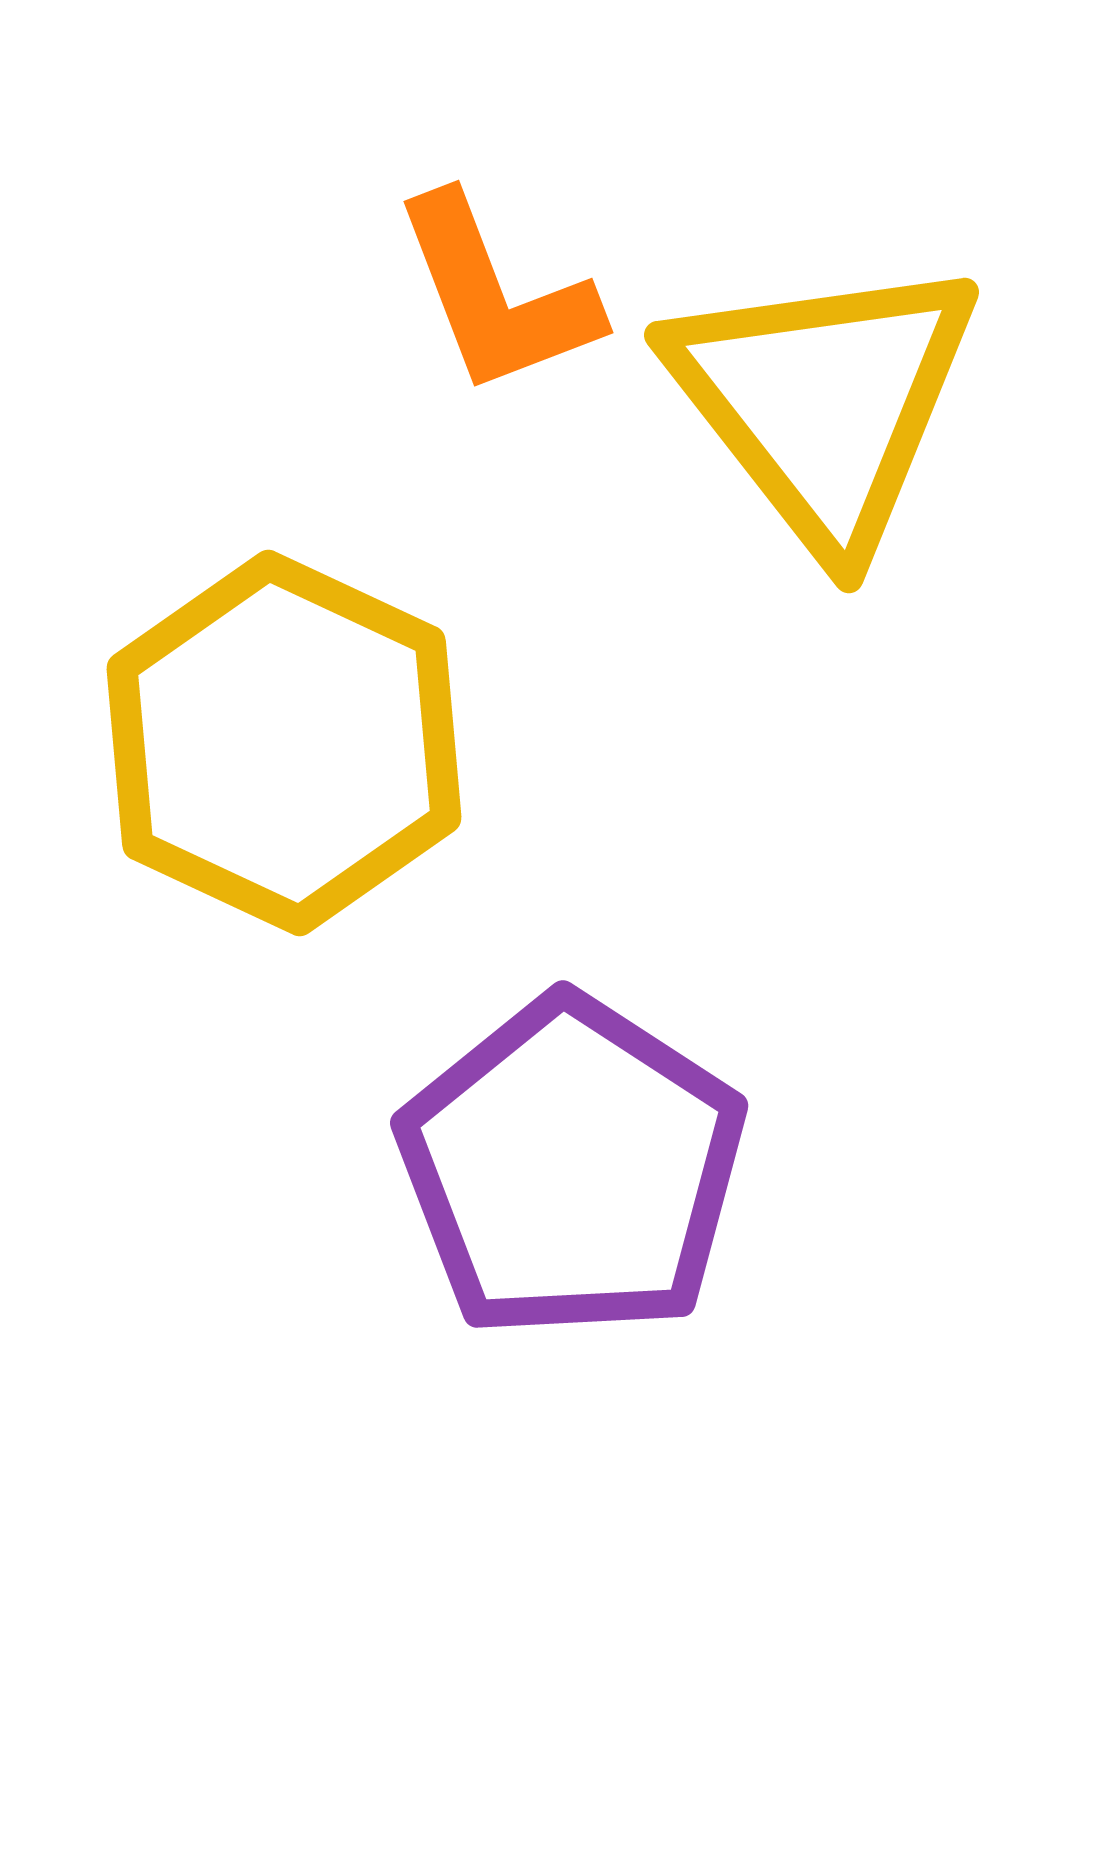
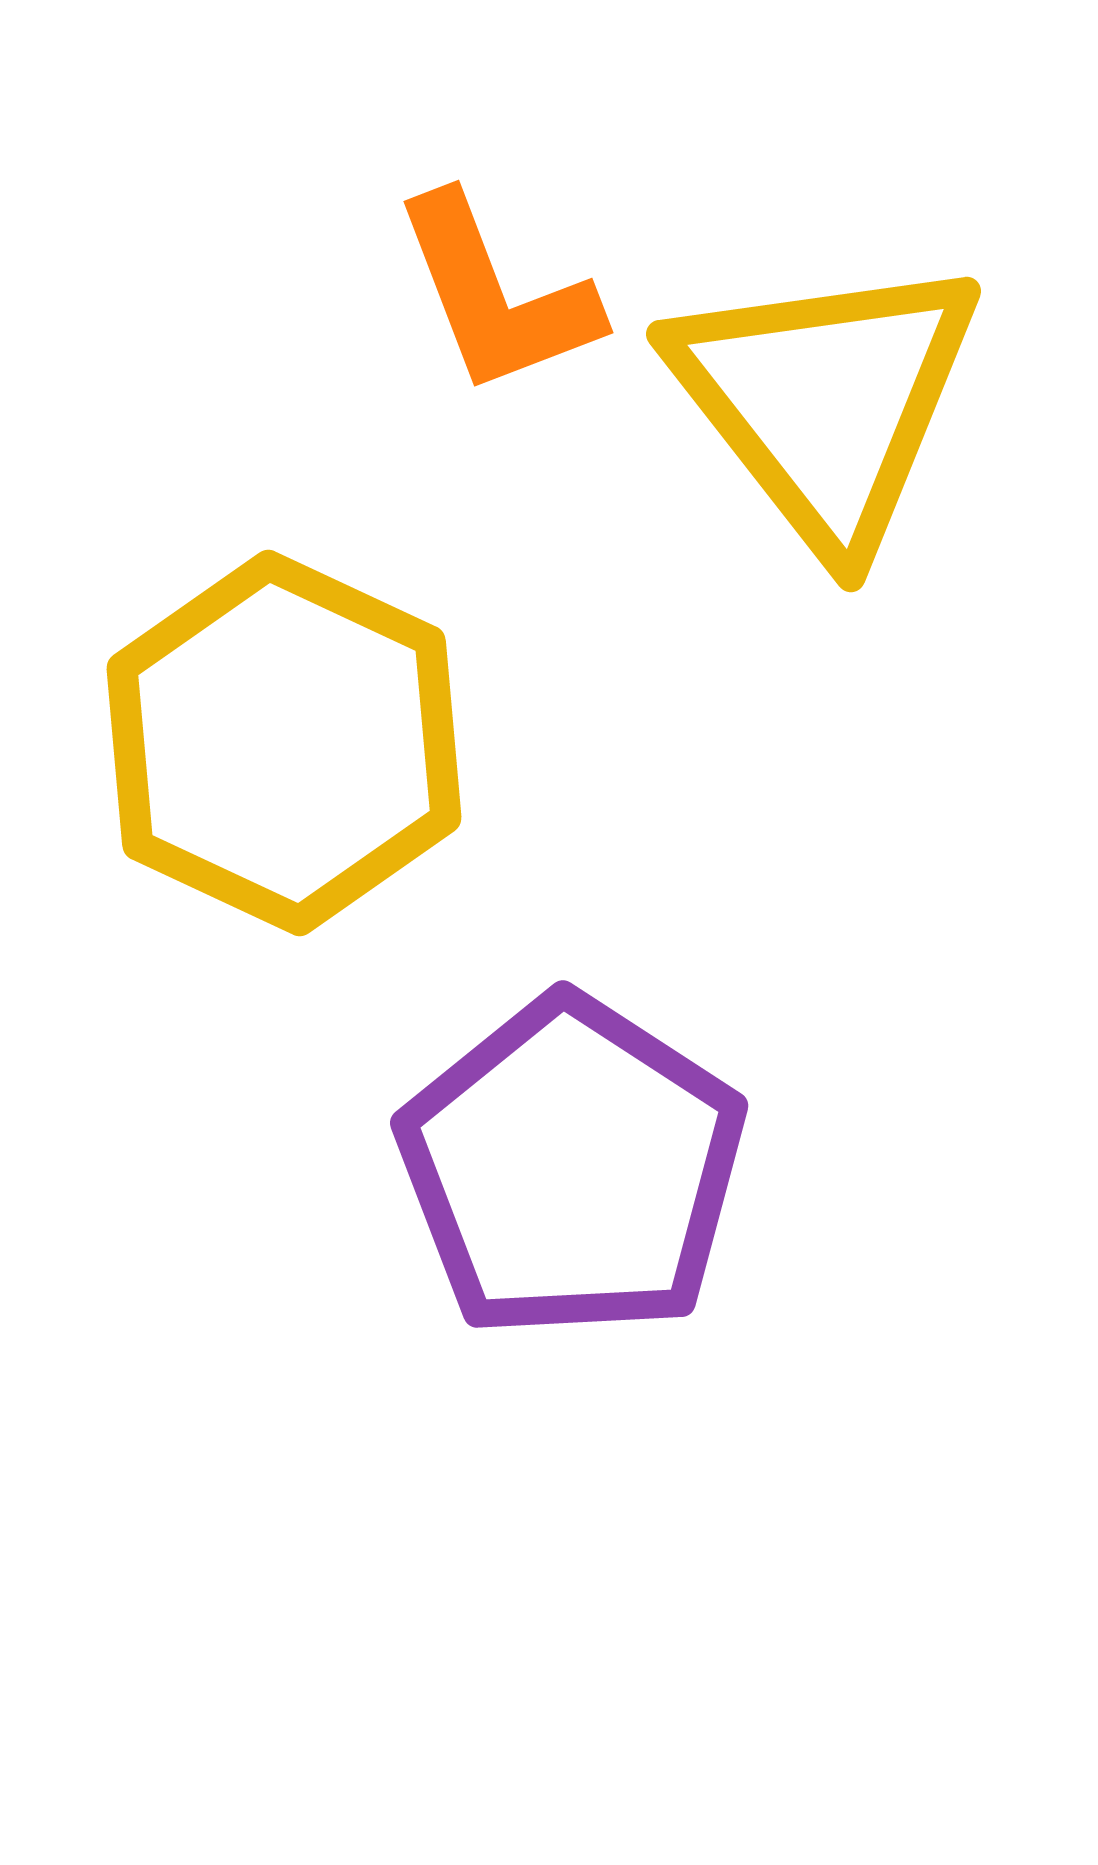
yellow triangle: moved 2 px right, 1 px up
